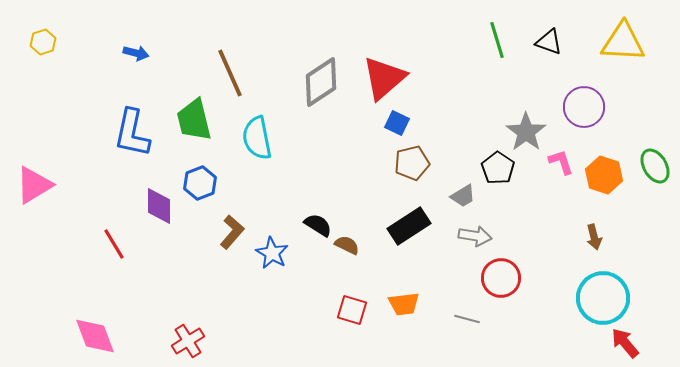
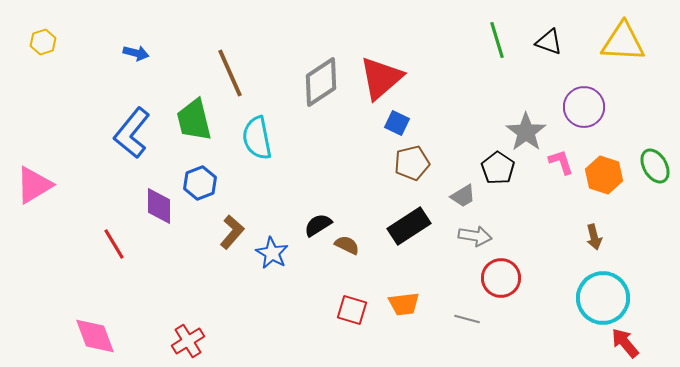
red triangle: moved 3 px left
blue L-shape: rotated 27 degrees clockwise
black semicircle: rotated 64 degrees counterclockwise
